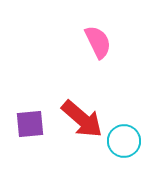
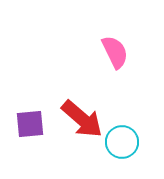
pink semicircle: moved 17 px right, 10 px down
cyan circle: moved 2 px left, 1 px down
